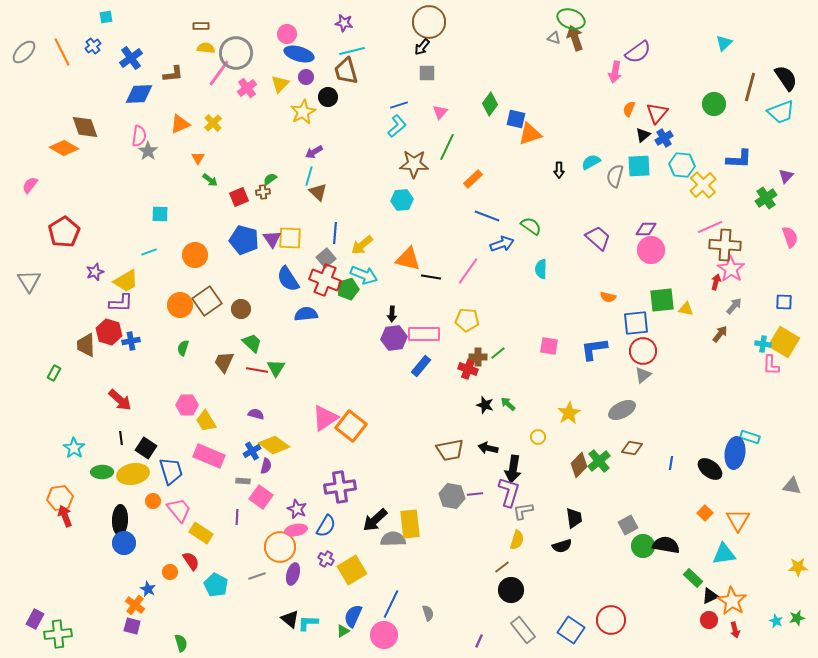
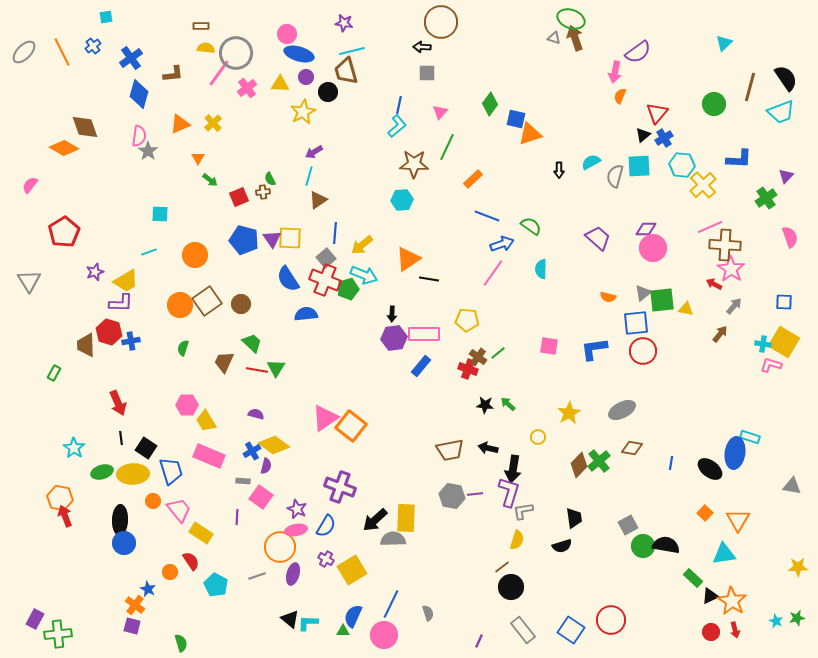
brown circle at (429, 22): moved 12 px right
black arrow at (422, 47): rotated 54 degrees clockwise
yellow triangle at (280, 84): rotated 48 degrees clockwise
blue diamond at (139, 94): rotated 72 degrees counterclockwise
black circle at (328, 97): moved 5 px up
blue line at (399, 105): rotated 60 degrees counterclockwise
orange semicircle at (629, 109): moved 9 px left, 13 px up
green semicircle at (270, 179): rotated 80 degrees counterclockwise
brown triangle at (318, 192): moved 8 px down; rotated 42 degrees clockwise
pink circle at (651, 250): moved 2 px right, 2 px up
orange triangle at (408, 259): rotated 48 degrees counterclockwise
pink line at (468, 271): moved 25 px right, 2 px down
black line at (431, 277): moved 2 px left, 2 px down
red arrow at (716, 282): moved 2 px left, 2 px down; rotated 77 degrees counterclockwise
brown circle at (241, 309): moved 5 px up
brown cross at (478, 357): rotated 36 degrees clockwise
pink L-shape at (771, 365): rotated 105 degrees clockwise
gray triangle at (643, 375): moved 82 px up
red arrow at (120, 400): moved 2 px left, 3 px down; rotated 25 degrees clockwise
black star at (485, 405): rotated 12 degrees counterclockwise
green ellipse at (102, 472): rotated 15 degrees counterclockwise
yellow ellipse at (133, 474): rotated 8 degrees clockwise
purple cross at (340, 487): rotated 28 degrees clockwise
orange hexagon at (60, 498): rotated 20 degrees clockwise
yellow rectangle at (410, 524): moved 4 px left, 6 px up; rotated 8 degrees clockwise
black circle at (511, 590): moved 3 px up
red circle at (709, 620): moved 2 px right, 12 px down
green triangle at (343, 631): rotated 32 degrees clockwise
